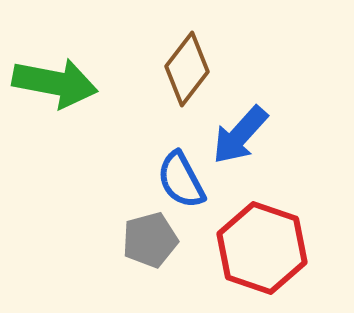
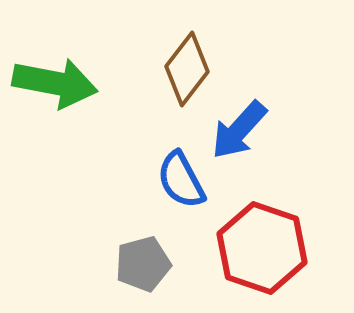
blue arrow: moved 1 px left, 5 px up
gray pentagon: moved 7 px left, 24 px down
